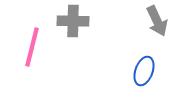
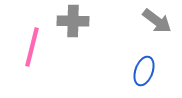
gray arrow: rotated 28 degrees counterclockwise
